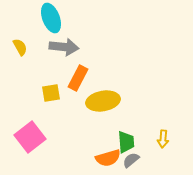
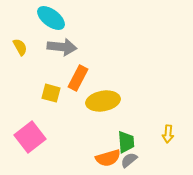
cyan ellipse: rotated 32 degrees counterclockwise
gray arrow: moved 2 px left
yellow square: rotated 24 degrees clockwise
yellow arrow: moved 5 px right, 5 px up
gray semicircle: moved 2 px left
